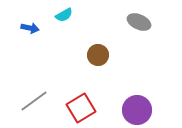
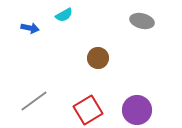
gray ellipse: moved 3 px right, 1 px up; rotated 10 degrees counterclockwise
brown circle: moved 3 px down
red square: moved 7 px right, 2 px down
